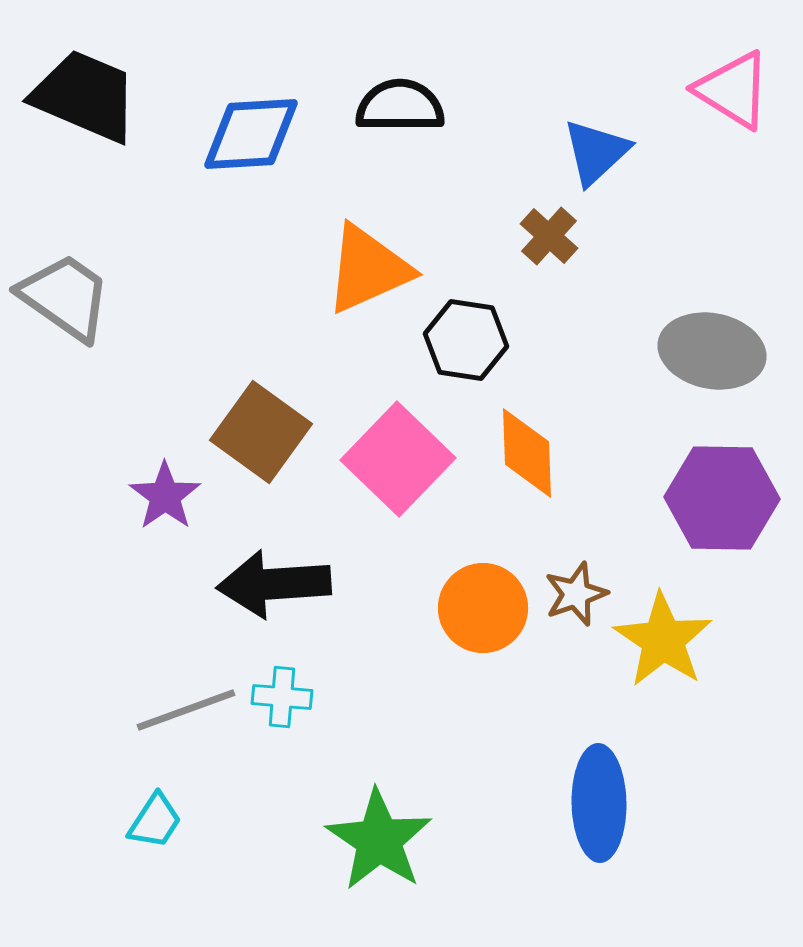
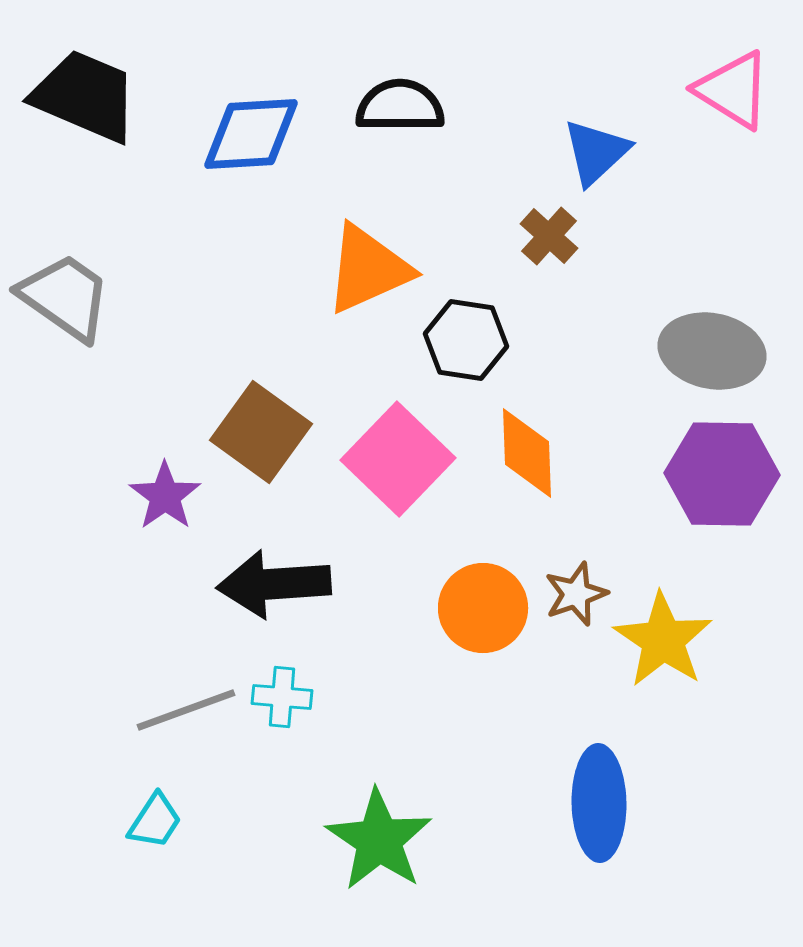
purple hexagon: moved 24 px up
